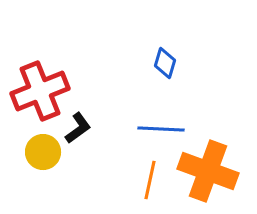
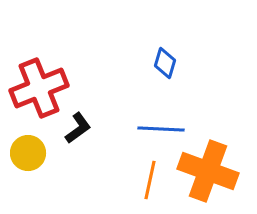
red cross: moved 1 px left, 3 px up
yellow circle: moved 15 px left, 1 px down
